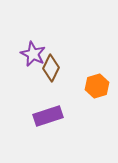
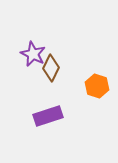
orange hexagon: rotated 25 degrees counterclockwise
